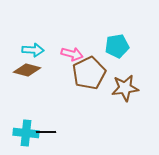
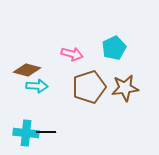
cyan pentagon: moved 3 px left, 2 px down; rotated 15 degrees counterclockwise
cyan arrow: moved 4 px right, 36 px down
brown pentagon: moved 14 px down; rotated 8 degrees clockwise
